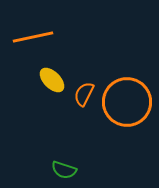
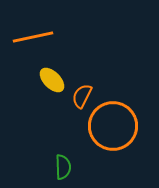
orange semicircle: moved 2 px left, 2 px down
orange circle: moved 14 px left, 24 px down
green semicircle: moved 1 px left, 3 px up; rotated 110 degrees counterclockwise
